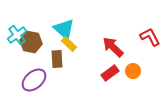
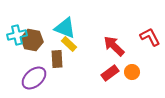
cyan triangle: moved 1 px right, 1 px up; rotated 20 degrees counterclockwise
cyan cross: rotated 24 degrees clockwise
brown hexagon: moved 1 px right, 2 px up
red arrow: moved 1 px right, 1 px up
orange circle: moved 1 px left, 1 px down
purple ellipse: moved 2 px up
